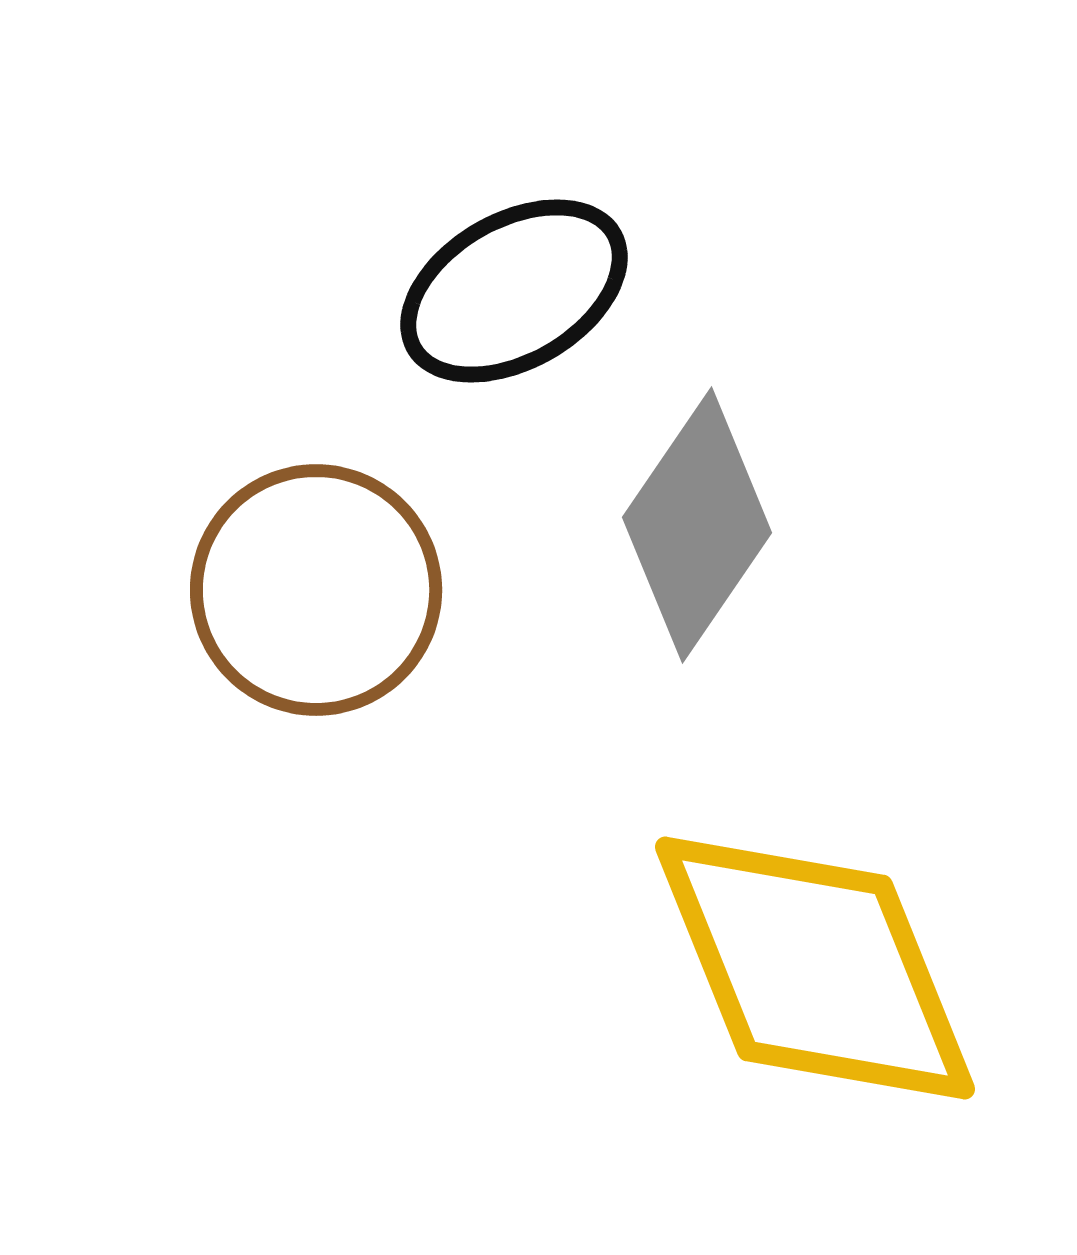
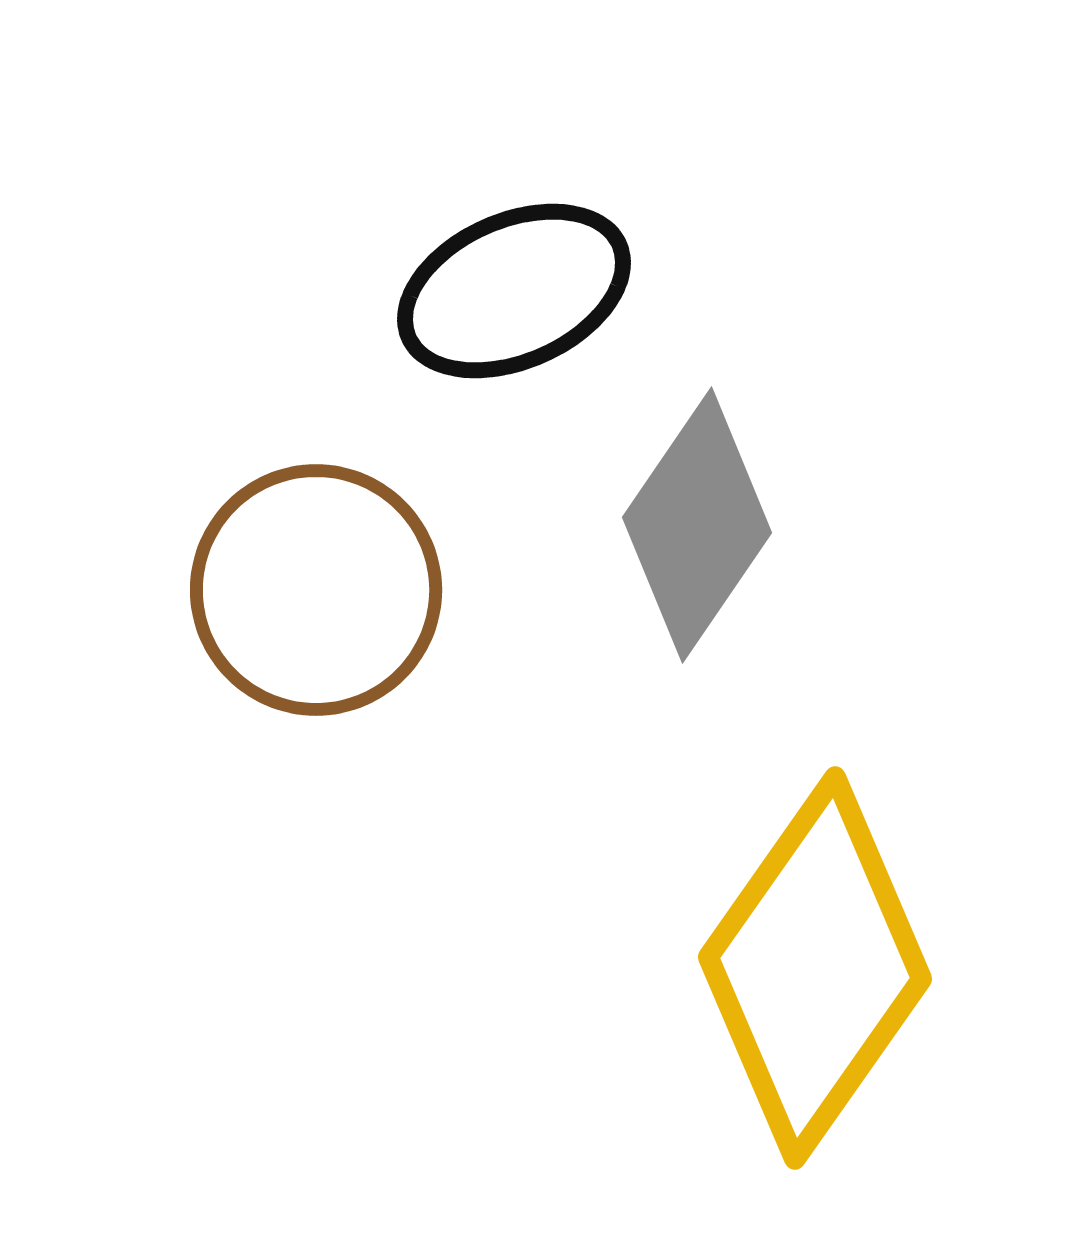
black ellipse: rotated 6 degrees clockwise
yellow diamond: rotated 57 degrees clockwise
